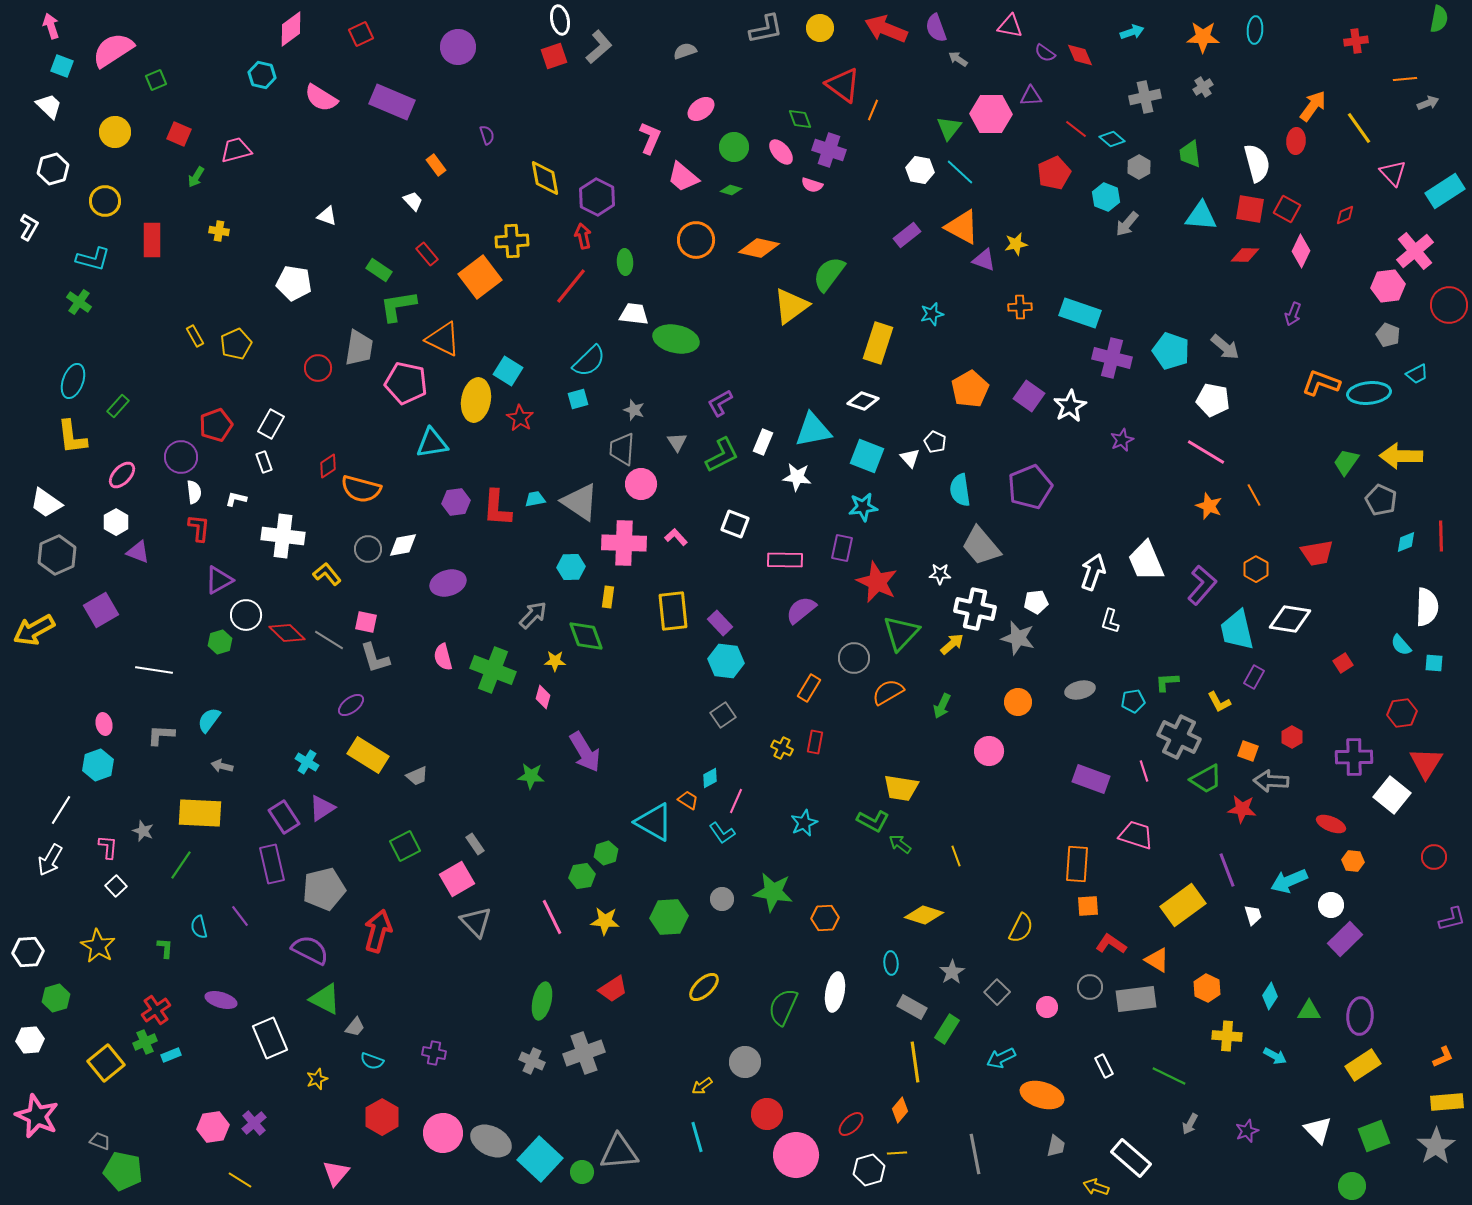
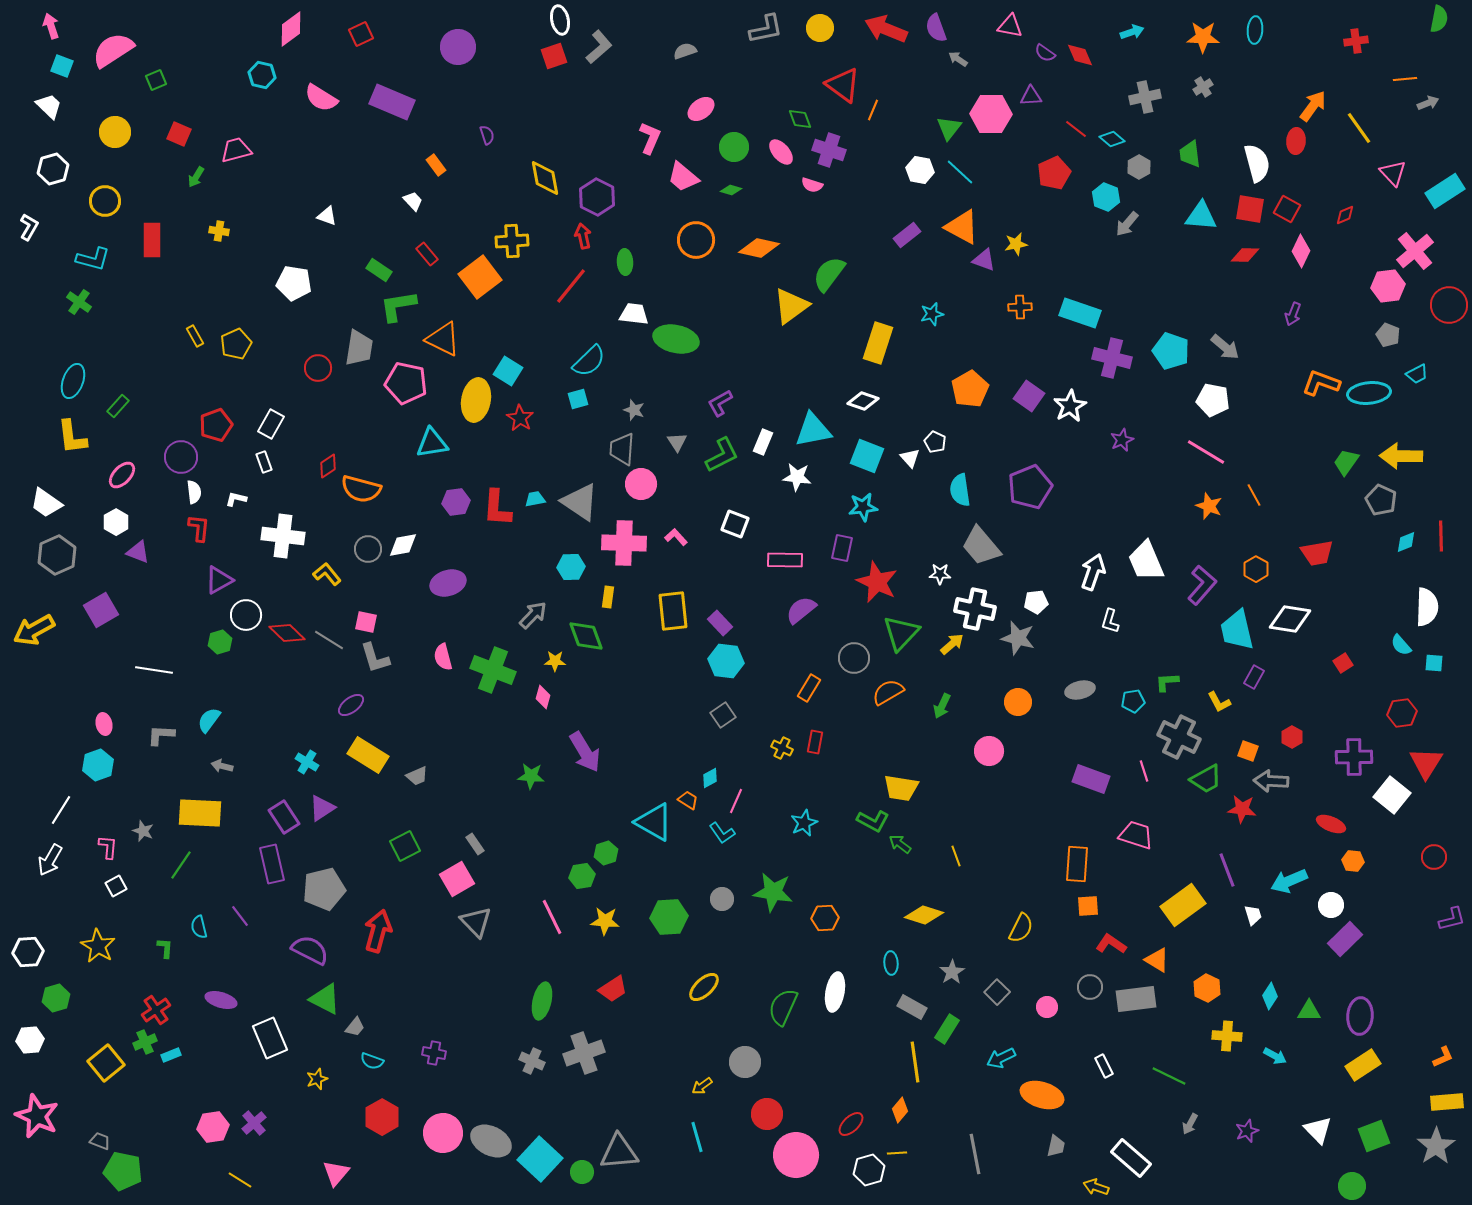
white square at (116, 886): rotated 15 degrees clockwise
